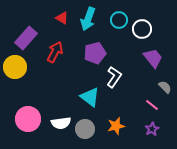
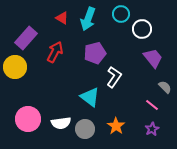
cyan circle: moved 2 px right, 6 px up
orange star: rotated 24 degrees counterclockwise
